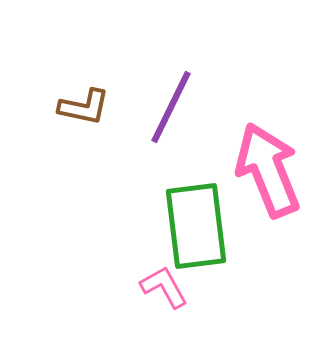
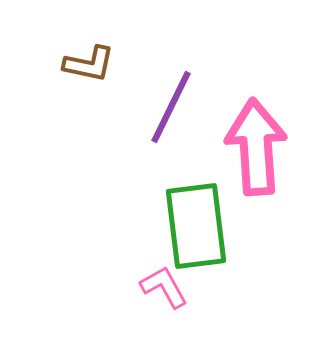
brown L-shape: moved 5 px right, 43 px up
pink arrow: moved 12 px left, 23 px up; rotated 18 degrees clockwise
